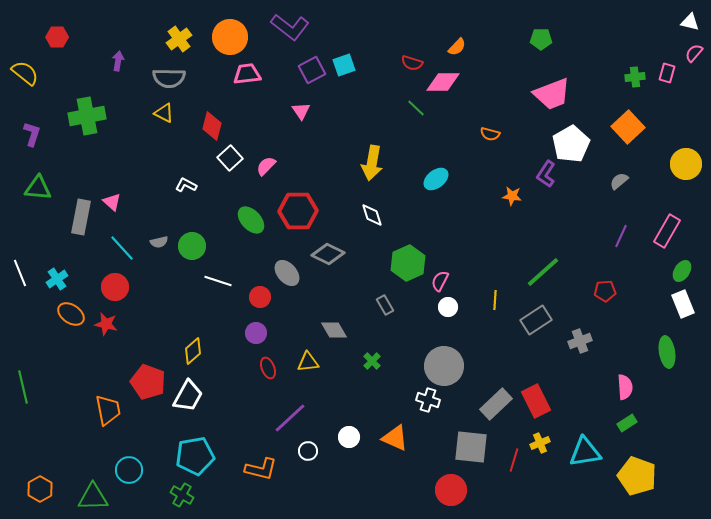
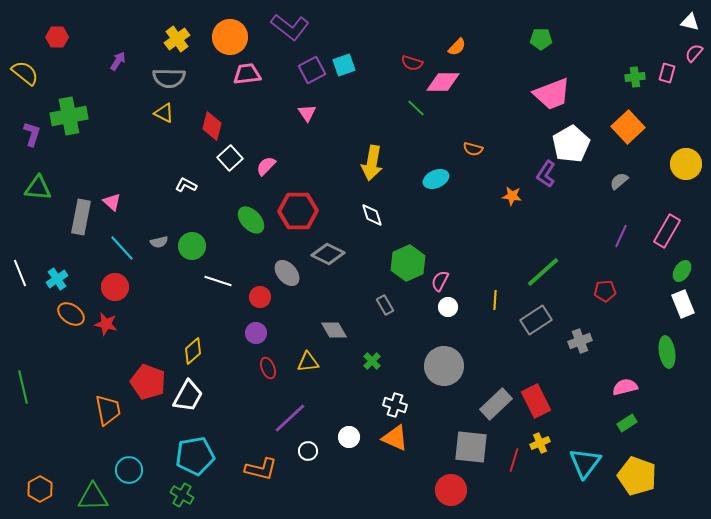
yellow cross at (179, 39): moved 2 px left
purple arrow at (118, 61): rotated 24 degrees clockwise
pink triangle at (301, 111): moved 6 px right, 2 px down
green cross at (87, 116): moved 18 px left
orange semicircle at (490, 134): moved 17 px left, 15 px down
cyan ellipse at (436, 179): rotated 15 degrees clockwise
pink semicircle at (625, 387): rotated 100 degrees counterclockwise
white cross at (428, 400): moved 33 px left, 5 px down
cyan triangle at (585, 452): moved 11 px down; rotated 44 degrees counterclockwise
